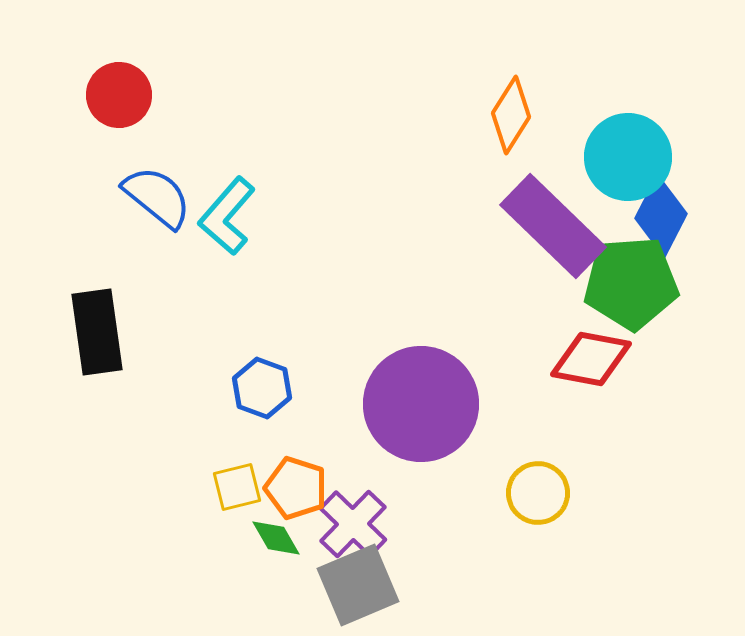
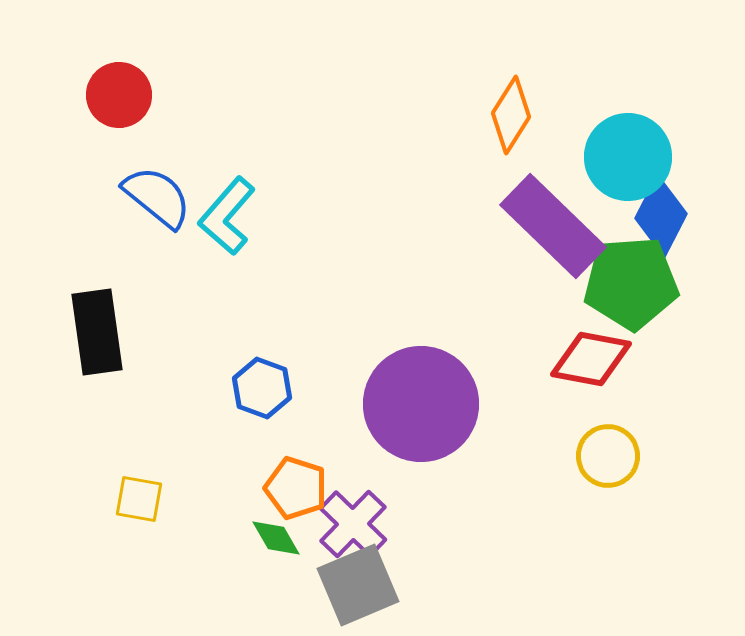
yellow square: moved 98 px left, 12 px down; rotated 24 degrees clockwise
yellow circle: moved 70 px right, 37 px up
